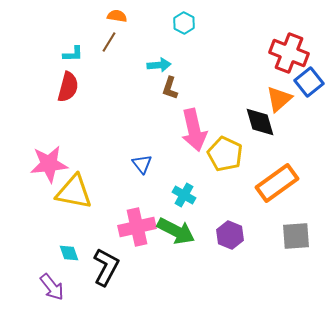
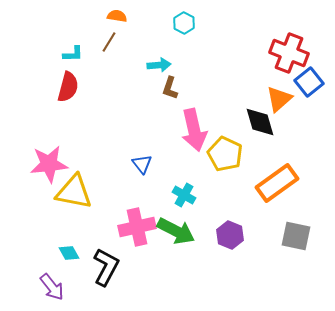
gray square: rotated 16 degrees clockwise
cyan diamond: rotated 10 degrees counterclockwise
